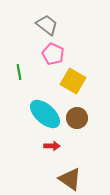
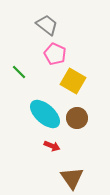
pink pentagon: moved 2 px right
green line: rotated 35 degrees counterclockwise
red arrow: rotated 21 degrees clockwise
brown triangle: moved 2 px right, 1 px up; rotated 20 degrees clockwise
